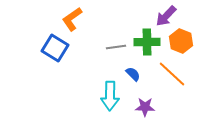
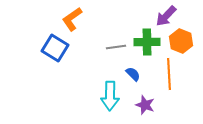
orange line: moved 3 px left; rotated 44 degrees clockwise
purple star: moved 2 px up; rotated 18 degrees clockwise
